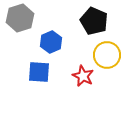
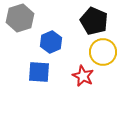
yellow circle: moved 4 px left, 3 px up
